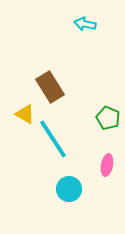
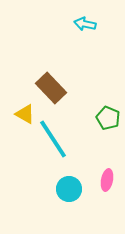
brown rectangle: moved 1 px right, 1 px down; rotated 12 degrees counterclockwise
pink ellipse: moved 15 px down
